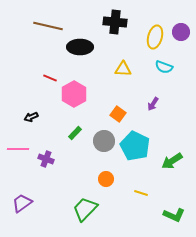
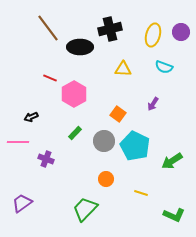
black cross: moved 5 px left, 7 px down; rotated 20 degrees counterclockwise
brown line: moved 2 px down; rotated 40 degrees clockwise
yellow ellipse: moved 2 px left, 2 px up
pink line: moved 7 px up
